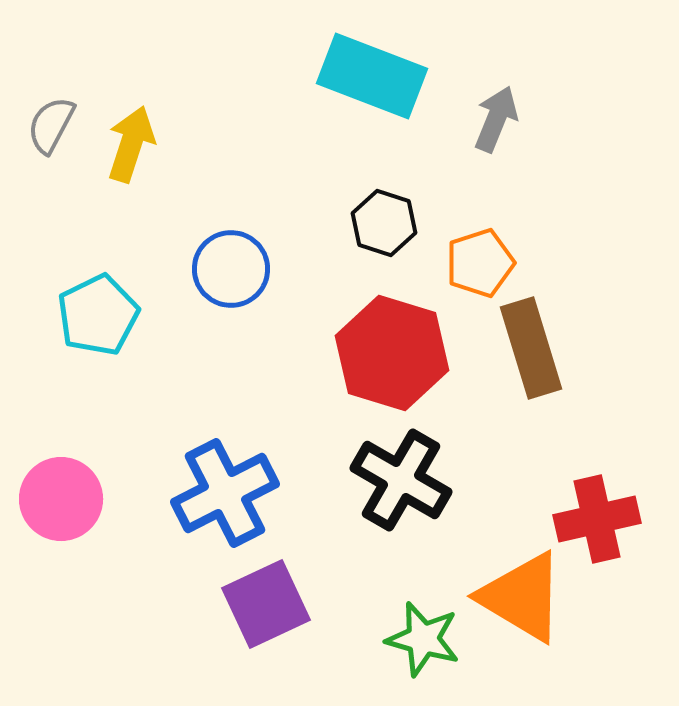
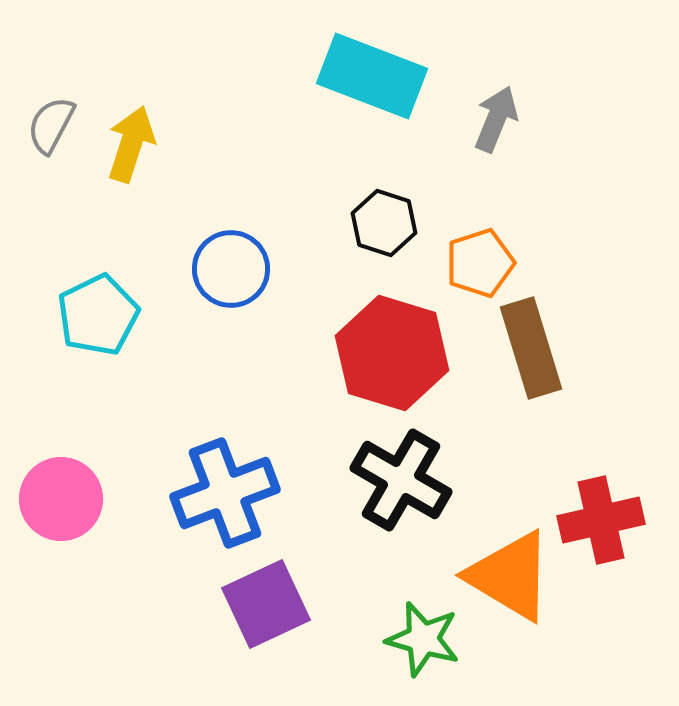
blue cross: rotated 6 degrees clockwise
red cross: moved 4 px right, 1 px down
orange triangle: moved 12 px left, 21 px up
